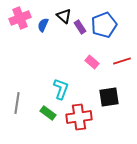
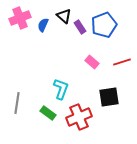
red line: moved 1 px down
red cross: rotated 15 degrees counterclockwise
